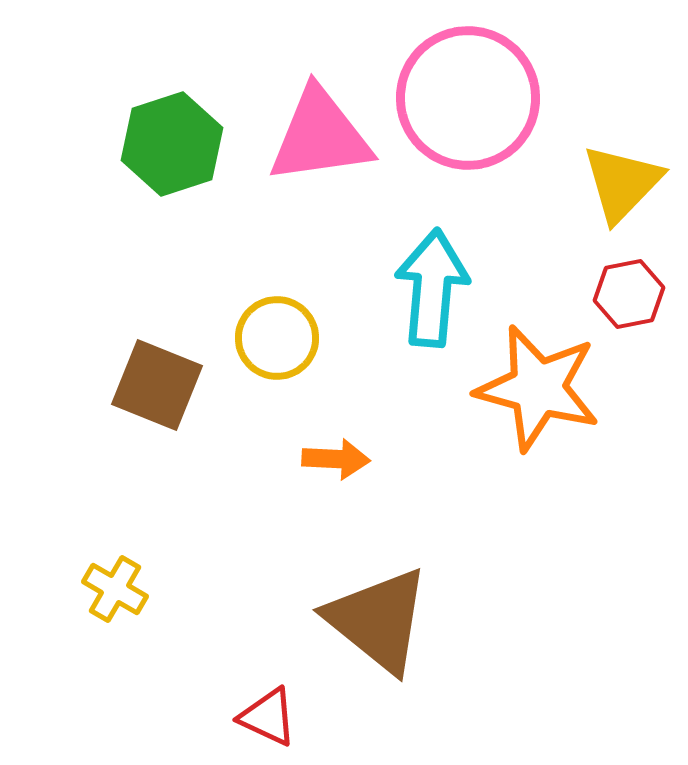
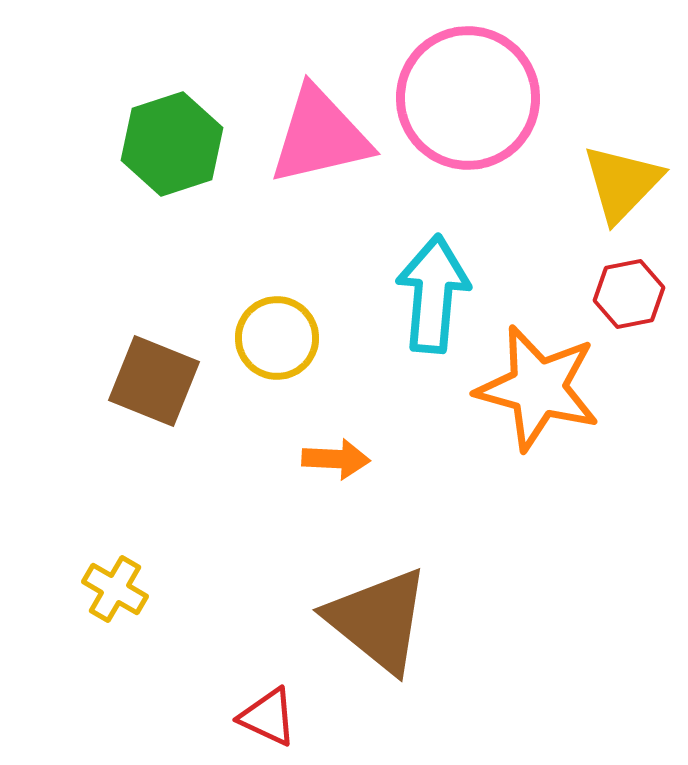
pink triangle: rotated 5 degrees counterclockwise
cyan arrow: moved 1 px right, 6 px down
brown square: moved 3 px left, 4 px up
